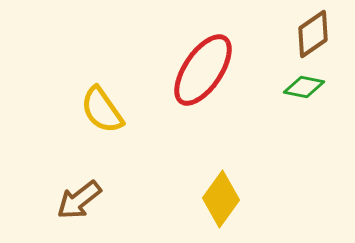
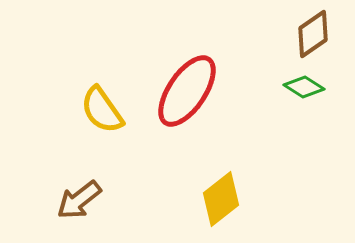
red ellipse: moved 16 px left, 21 px down
green diamond: rotated 21 degrees clockwise
yellow diamond: rotated 16 degrees clockwise
